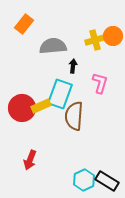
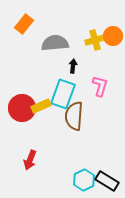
gray semicircle: moved 2 px right, 3 px up
pink L-shape: moved 3 px down
cyan rectangle: moved 3 px right
